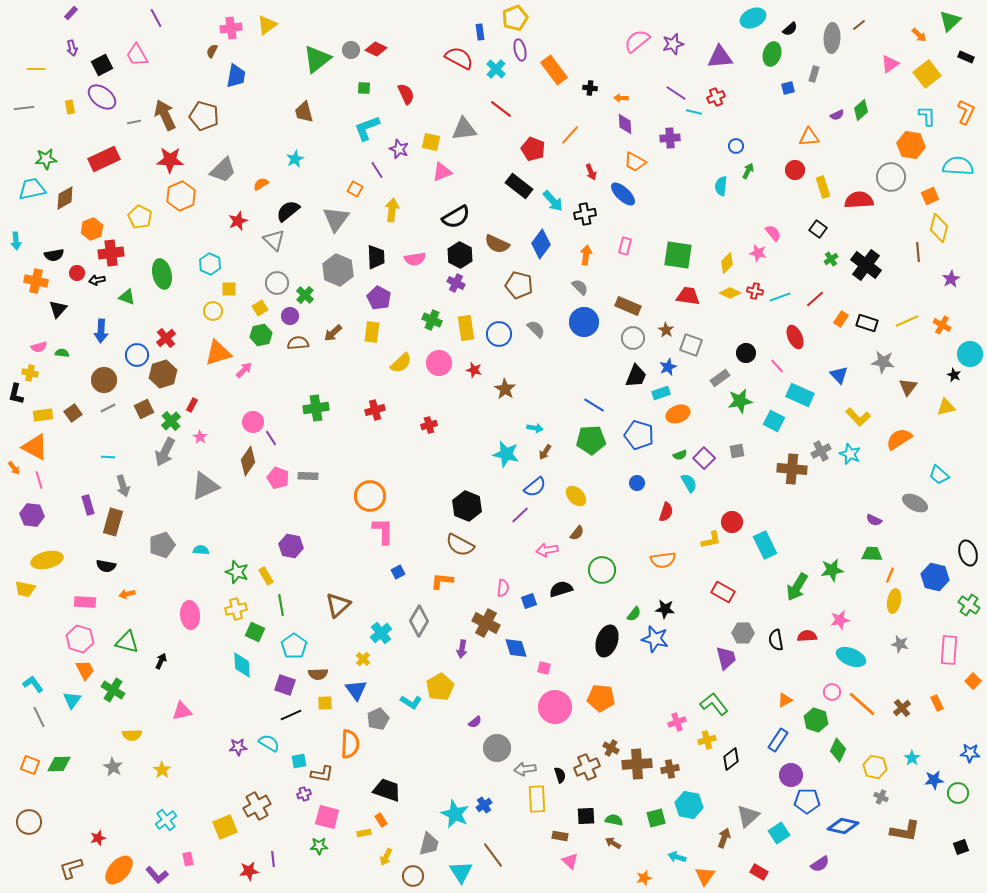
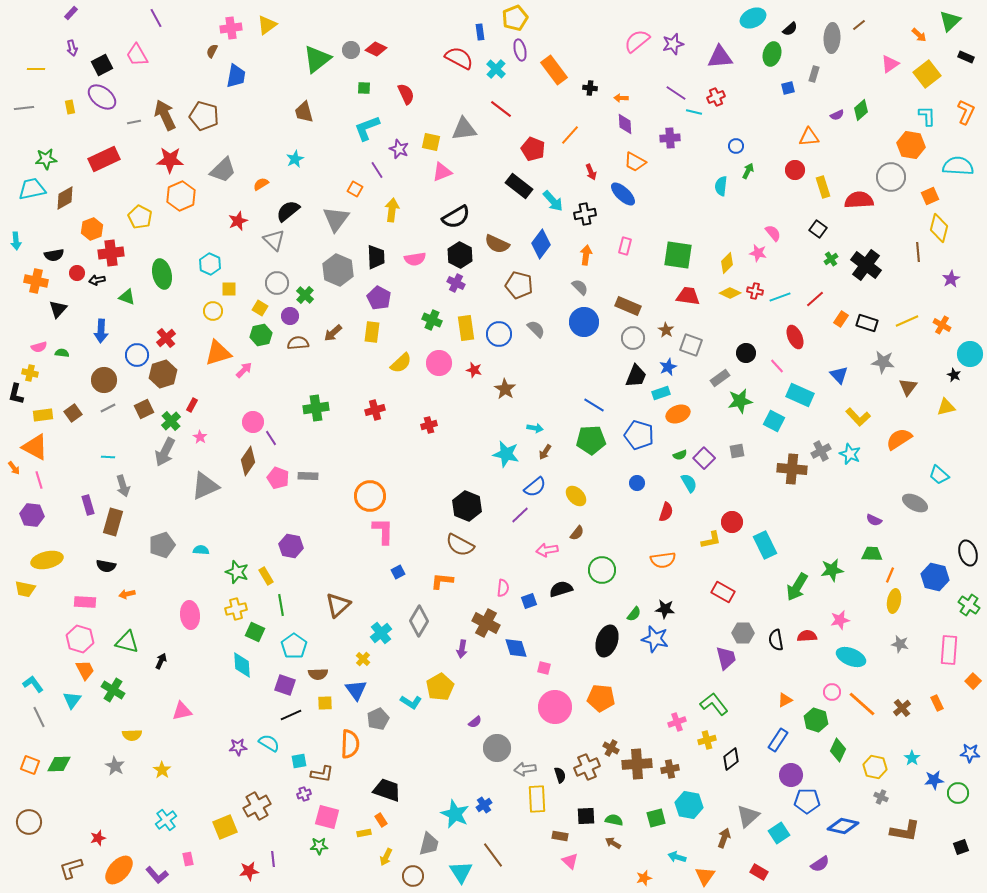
yellow square at (260, 308): rotated 28 degrees counterclockwise
gray star at (113, 767): moved 2 px right, 1 px up
